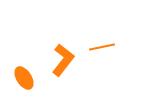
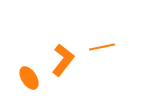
orange ellipse: moved 5 px right
